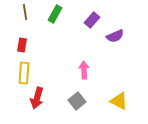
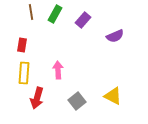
brown line: moved 6 px right
purple rectangle: moved 9 px left
pink arrow: moved 26 px left
yellow triangle: moved 6 px left, 5 px up
